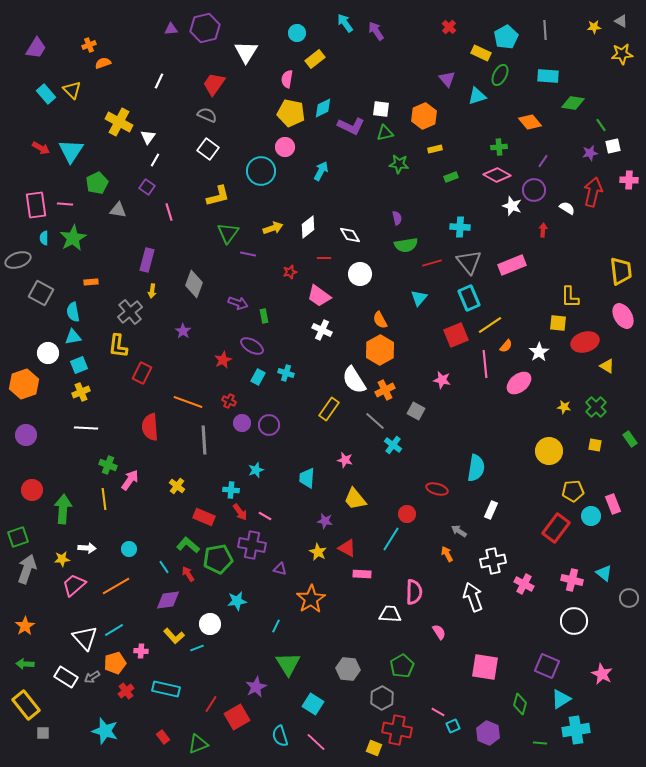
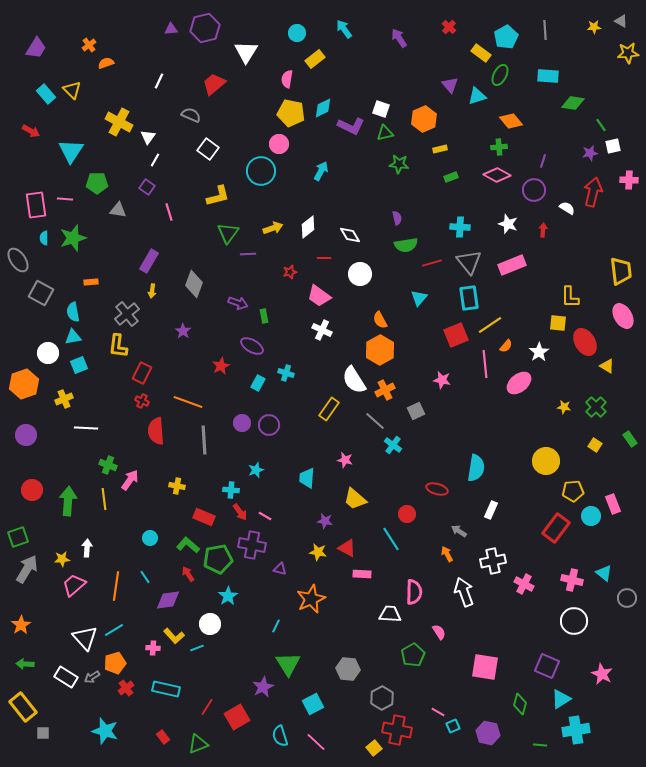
cyan arrow at (345, 23): moved 1 px left, 6 px down
purple arrow at (376, 31): moved 23 px right, 7 px down
orange cross at (89, 45): rotated 16 degrees counterclockwise
yellow rectangle at (481, 53): rotated 12 degrees clockwise
yellow star at (622, 54): moved 6 px right, 1 px up
orange semicircle at (103, 63): moved 3 px right
purple triangle at (447, 79): moved 3 px right, 6 px down
red trapezoid at (214, 84): rotated 15 degrees clockwise
white square at (381, 109): rotated 12 degrees clockwise
gray semicircle at (207, 115): moved 16 px left
orange hexagon at (424, 116): moved 3 px down
orange diamond at (530, 122): moved 19 px left, 1 px up
pink circle at (285, 147): moved 6 px left, 3 px up
red arrow at (41, 148): moved 10 px left, 17 px up
yellow rectangle at (435, 149): moved 5 px right
purple line at (543, 161): rotated 16 degrees counterclockwise
green pentagon at (97, 183): rotated 25 degrees clockwise
pink line at (65, 204): moved 5 px up
white star at (512, 206): moved 4 px left, 18 px down
green star at (73, 238): rotated 12 degrees clockwise
purple line at (248, 254): rotated 14 degrees counterclockwise
gray ellipse at (18, 260): rotated 75 degrees clockwise
purple rectangle at (147, 260): moved 2 px right, 1 px down; rotated 15 degrees clockwise
cyan rectangle at (469, 298): rotated 15 degrees clockwise
gray cross at (130, 312): moved 3 px left, 2 px down
red ellipse at (585, 342): rotated 76 degrees clockwise
red star at (223, 360): moved 2 px left, 6 px down
cyan rectangle at (258, 377): moved 6 px down
yellow cross at (81, 392): moved 17 px left, 7 px down
red cross at (229, 401): moved 87 px left
gray square at (416, 411): rotated 36 degrees clockwise
red semicircle at (150, 427): moved 6 px right, 4 px down
yellow square at (595, 445): rotated 24 degrees clockwise
yellow circle at (549, 451): moved 3 px left, 10 px down
yellow cross at (177, 486): rotated 28 degrees counterclockwise
yellow trapezoid at (355, 499): rotated 10 degrees counterclockwise
green arrow at (63, 509): moved 5 px right, 8 px up
cyan line at (391, 539): rotated 65 degrees counterclockwise
white arrow at (87, 548): rotated 90 degrees counterclockwise
cyan circle at (129, 549): moved 21 px right, 11 px up
yellow star at (318, 552): rotated 18 degrees counterclockwise
cyan line at (164, 567): moved 19 px left, 10 px down
gray arrow at (27, 569): rotated 12 degrees clockwise
orange line at (116, 586): rotated 52 degrees counterclockwise
white arrow at (473, 597): moved 9 px left, 5 px up
gray circle at (629, 598): moved 2 px left
orange star at (311, 599): rotated 8 degrees clockwise
cyan star at (237, 601): moved 9 px left, 5 px up; rotated 24 degrees counterclockwise
orange star at (25, 626): moved 4 px left, 1 px up
pink cross at (141, 651): moved 12 px right, 3 px up
green pentagon at (402, 666): moved 11 px right, 11 px up
purple star at (256, 687): moved 7 px right
red cross at (126, 691): moved 3 px up
red line at (211, 704): moved 4 px left, 3 px down
cyan square at (313, 704): rotated 30 degrees clockwise
yellow rectangle at (26, 705): moved 3 px left, 2 px down
purple hexagon at (488, 733): rotated 10 degrees counterclockwise
green line at (540, 743): moved 2 px down
yellow square at (374, 748): rotated 28 degrees clockwise
